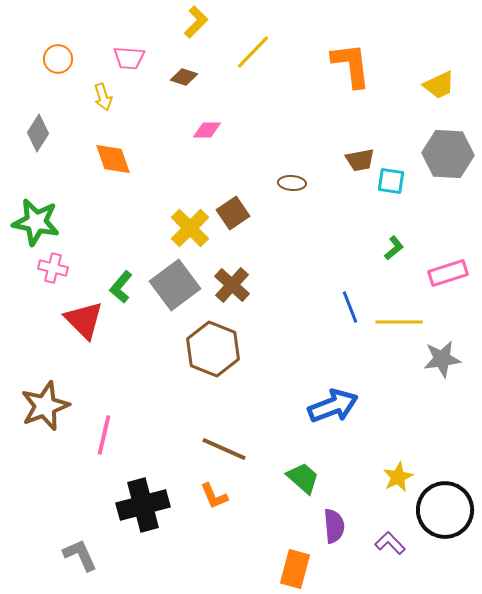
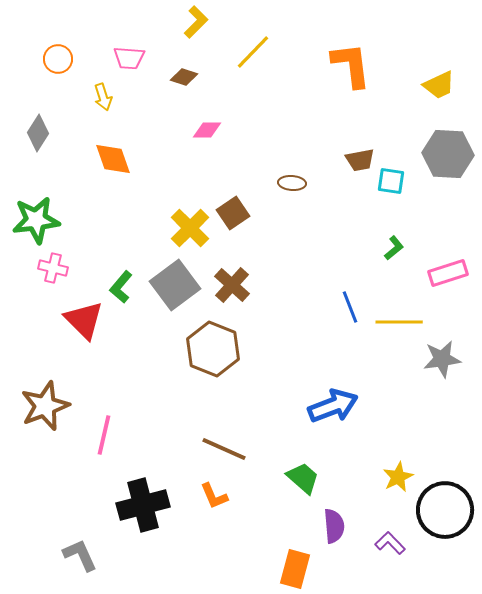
green star at (36, 222): moved 2 px up; rotated 18 degrees counterclockwise
